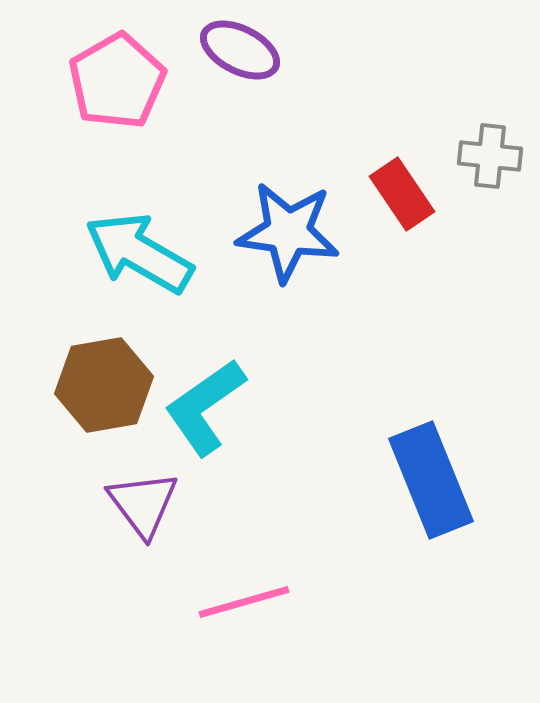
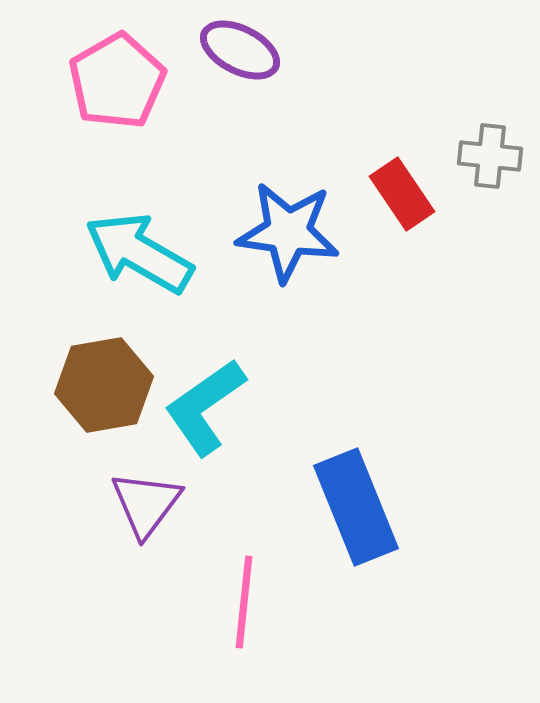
blue rectangle: moved 75 px left, 27 px down
purple triangle: moved 3 px right; rotated 14 degrees clockwise
pink line: rotated 68 degrees counterclockwise
